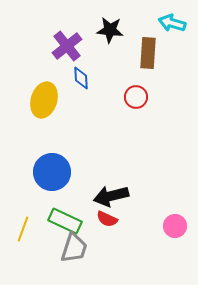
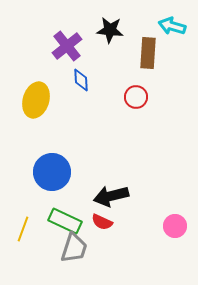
cyan arrow: moved 3 px down
blue diamond: moved 2 px down
yellow ellipse: moved 8 px left
red semicircle: moved 5 px left, 3 px down
